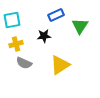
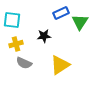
blue rectangle: moved 5 px right, 2 px up
cyan square: rotated 18 degrees clockwise
green triangle: moved 4 px up
